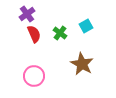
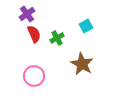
green cross: moved 3 px left, 5 px down; rotated 24 degrees clockwise
